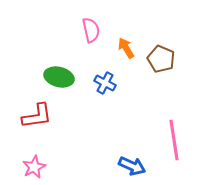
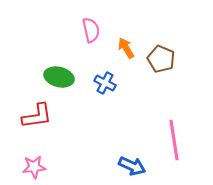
pink star: rotated 20 degrees clockwise
